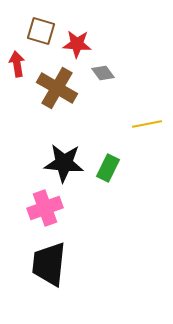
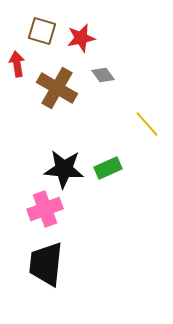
brown square: moved 1 px right
red star: moved 4 px right, 6 px up; rotated 16 degrees counterclockwise
gray diamond: moved 2 px down
yellow line: rotated 60 degrees clockwise
black star: moved 6 px down
green rectangle: rotated 40 degrees clockwise
pink cross: moved 1 px down
black trapezoid: moved 3 px left
